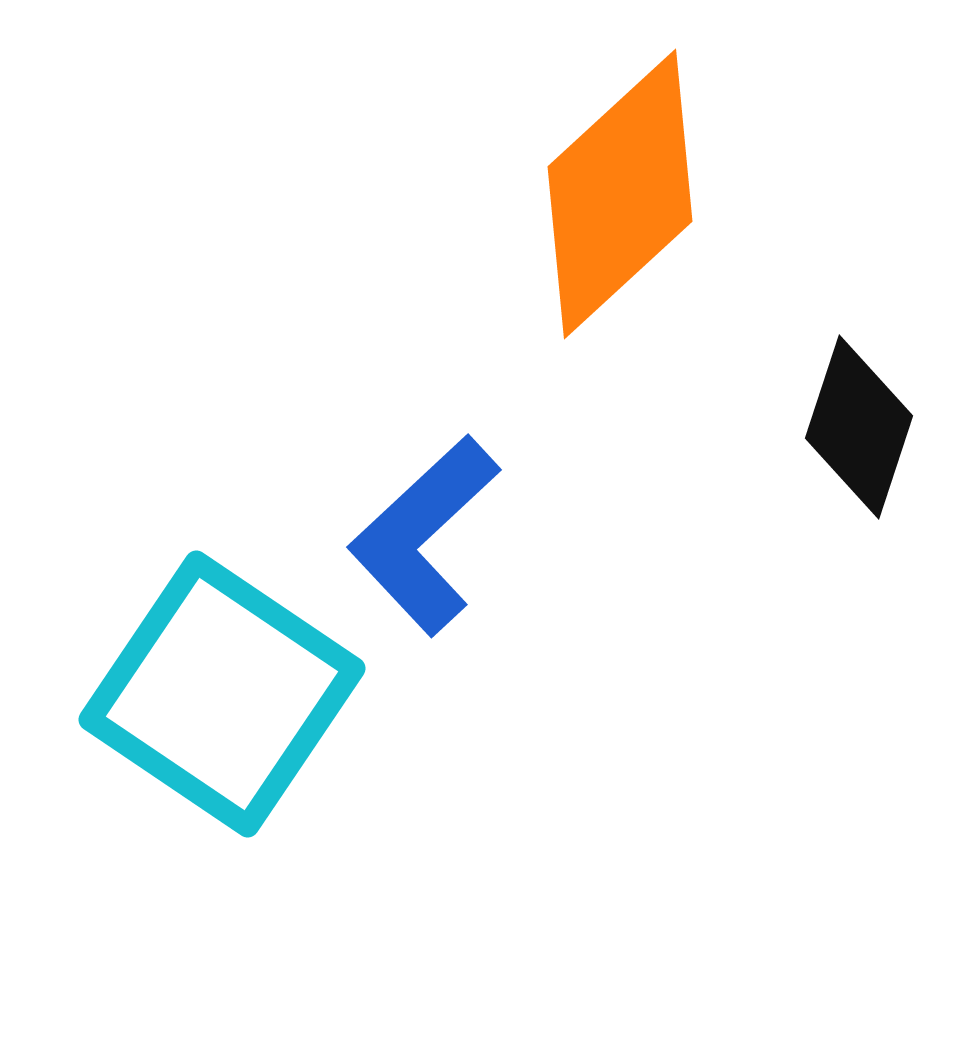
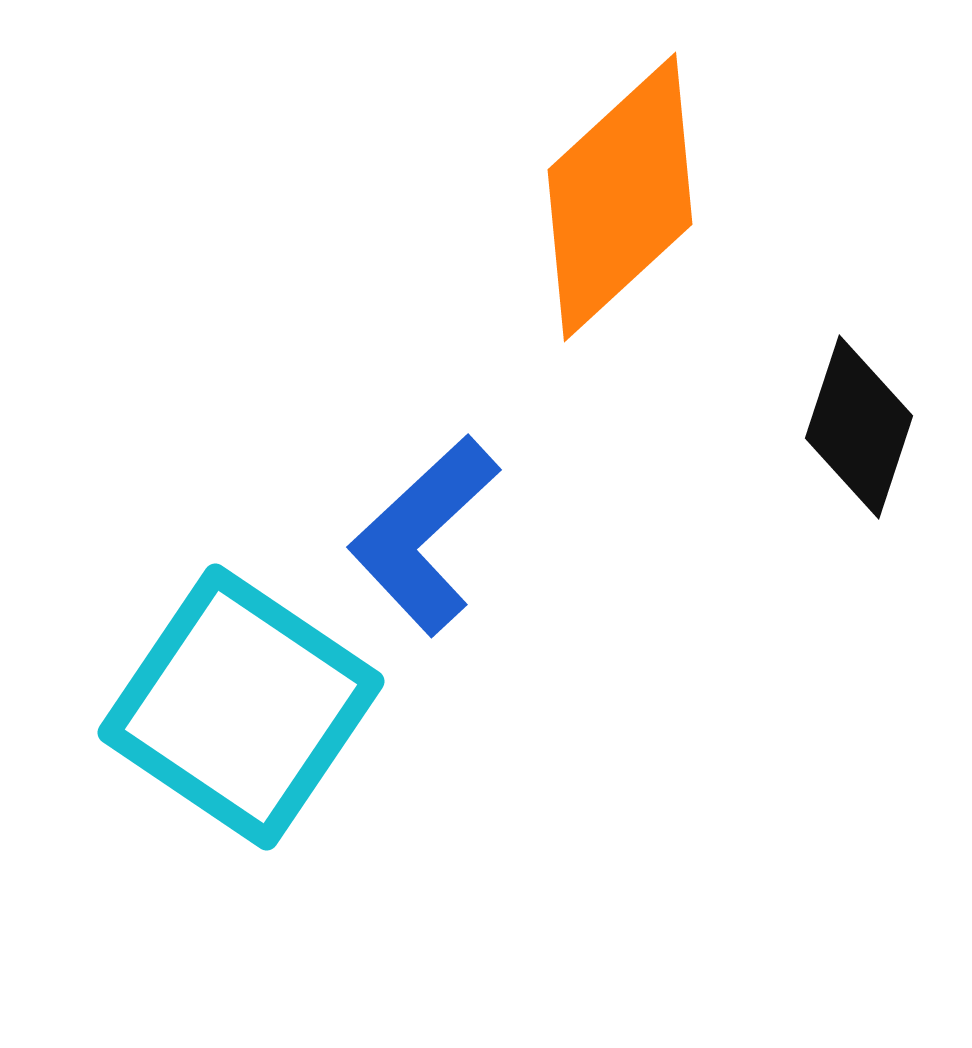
orange diamond: moved 3 px down
cyan square: moved 19 px right, 13 px down
